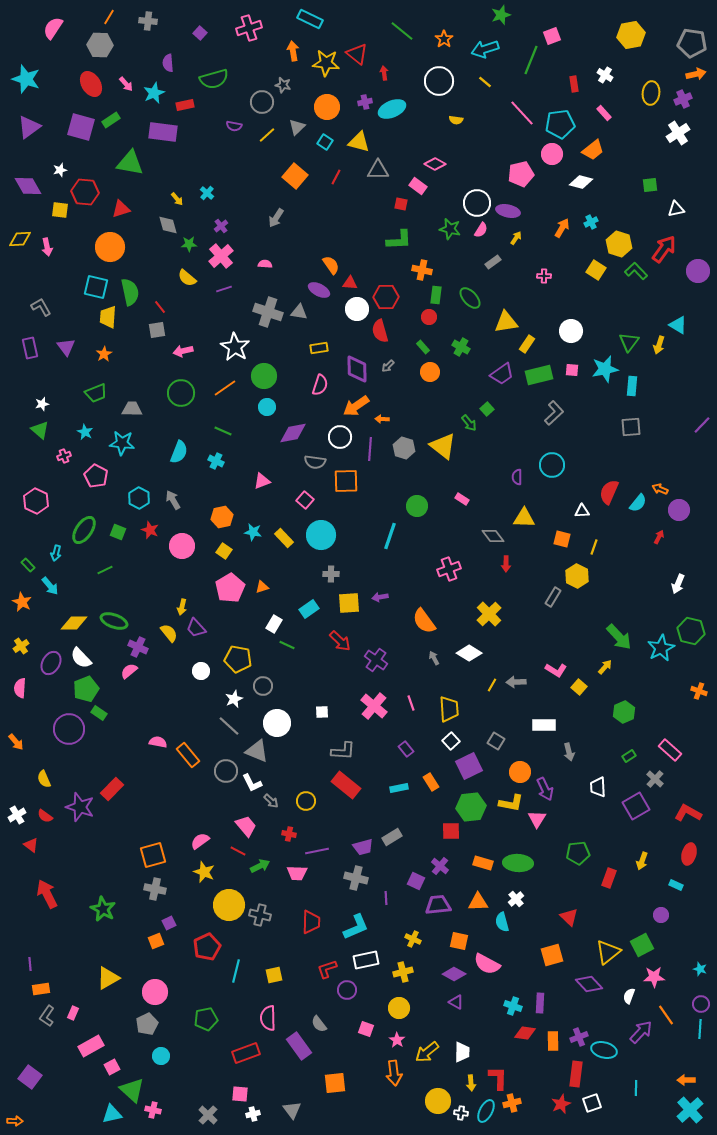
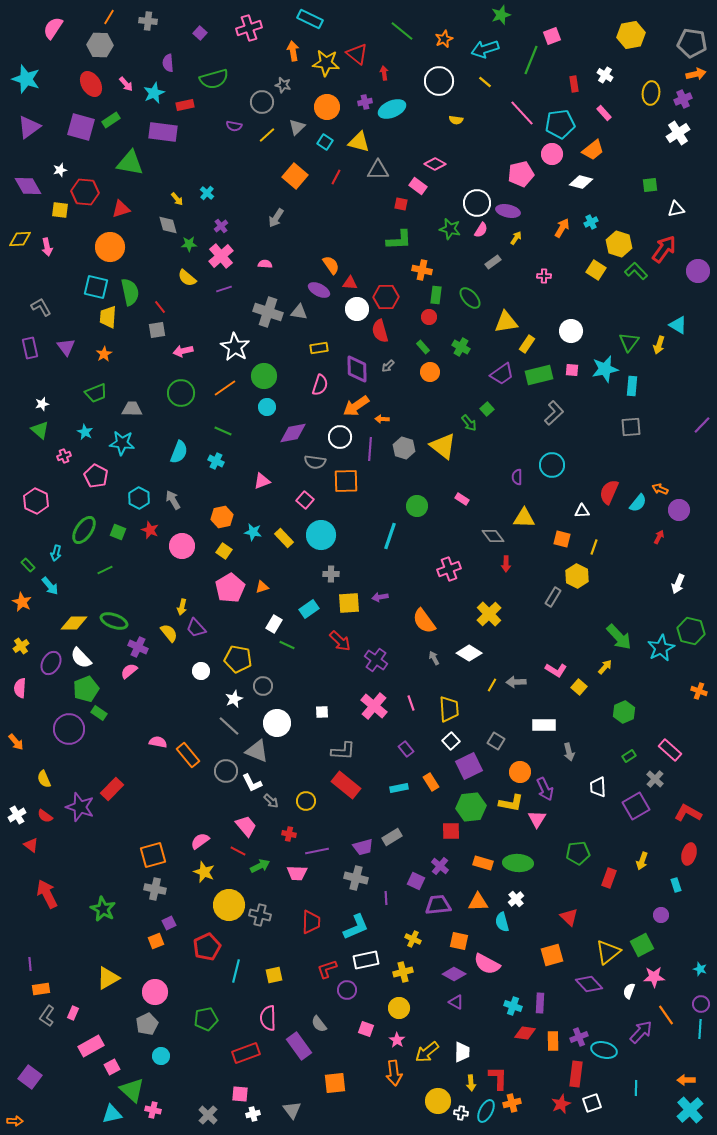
orange star at (444, 39): rotated 12 degrees clockwise
cyan rectangle at (676, 885): rotated 48 degrees clockwise
white semicircle at (629, 996): moved 5 px up
